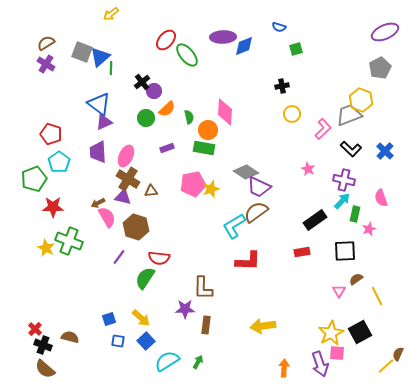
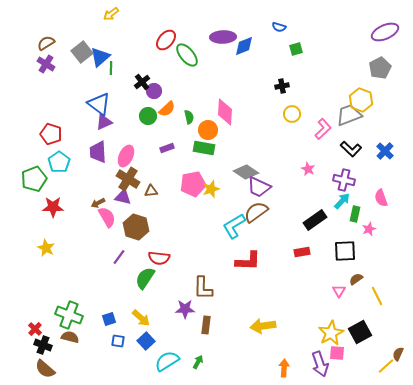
gray square at (82, 52): rotated 30 degrees clockwise
green circle at (146, 118): moved 2 px right, 2 px up
green cross at (69, 241): moved 74 px down
